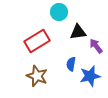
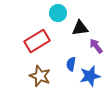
cyan circle: moved 1 px left, 1 px down
black triangle: moved 2 px right, 4 px up
brown star: moved 3 px right
